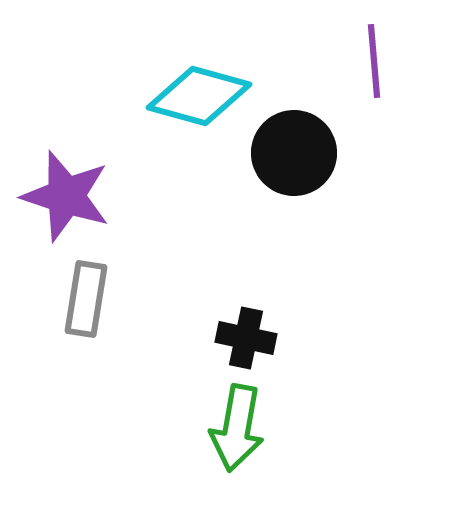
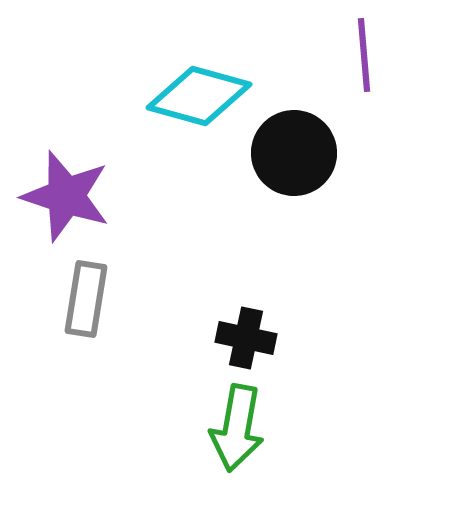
purple line: moved 10 px left, 6 px up
